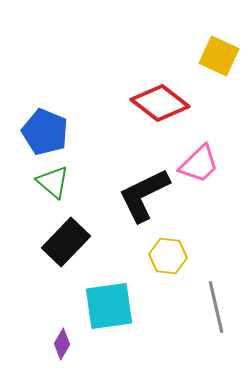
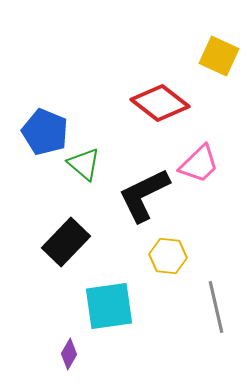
green triangle: moved 31 px right, 18 px up
purple diamond: moved 7 px right, 10 px down
